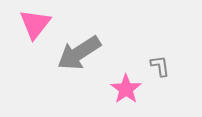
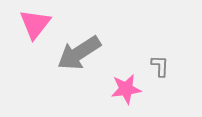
gray L-shape: rotated 10 degrees clockwise
pink star: rotated 28 degrees clockwise
